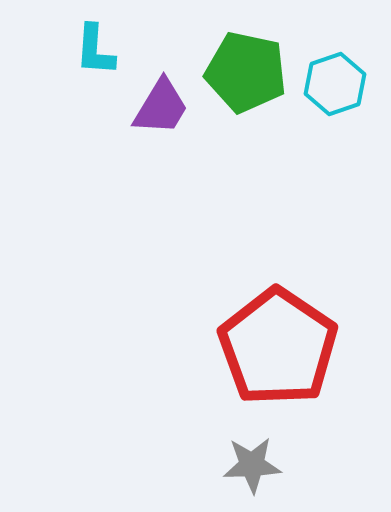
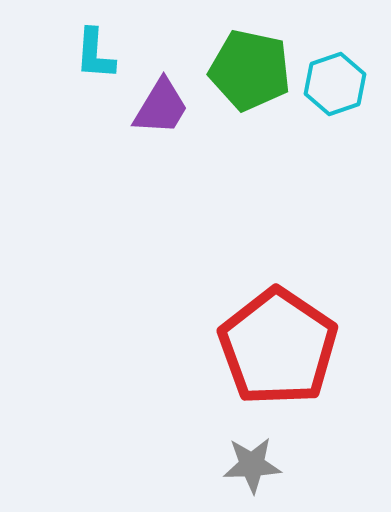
cyan L-shape: moved 4 px down
green pentagon: moved 4 px right, 2 px up
